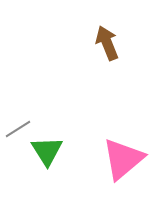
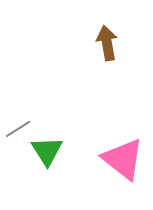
brown arrow: rotated 12 degrees clockwise
pink triangle: rotated 42 degrees counterclockwise
